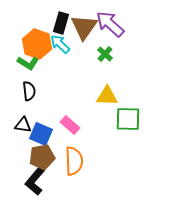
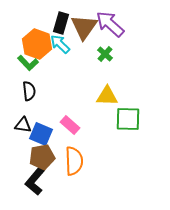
green L-shape: rotated 15 degrees clockwise
